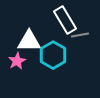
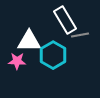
pink star: rotated 30 degrees clockwise
